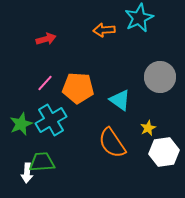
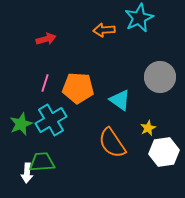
pink line: rotated 24 degrees counterclockwise
